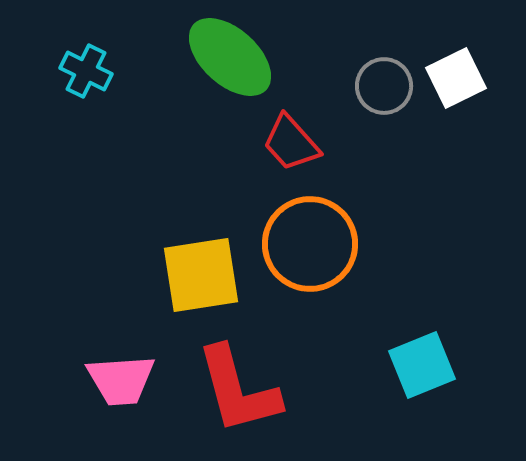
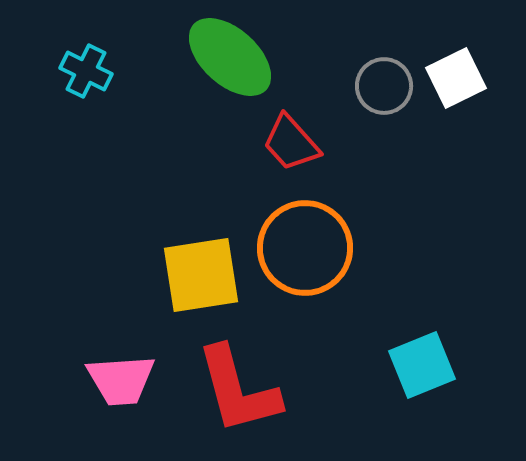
orange circle: moved 5 px left, 4 px down
